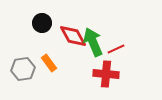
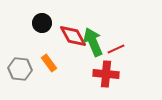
gray hexagon: moved 3 px left; rotated 15 degrees clockwise
